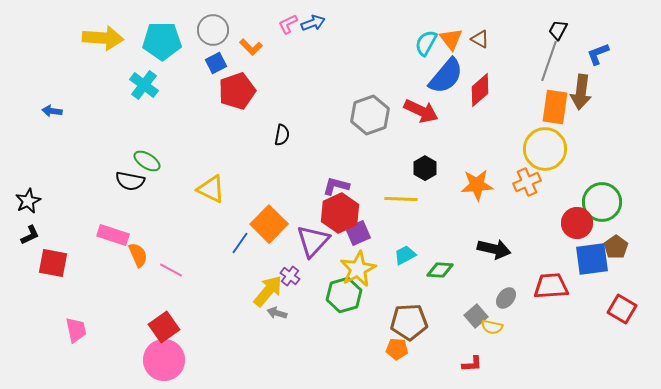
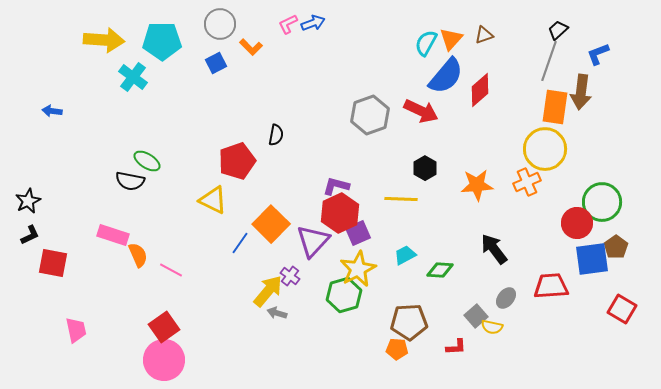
gray circle at (213, 30): moved 7 px right, 6 px up
black trapezoid at (558, 30): rotated 20 degrees clockwise
yellow arrow at (103, 38): moved 1 px right, 2 px down
orange triangle at (451, 39): rotated 20 degrees clockwise
brown triangle at (480, 39): moved 4 px right, 4 px up; rotated 48 degrees counterclockwise
cyan cross at (144, 85): moved 11 px left, 8 px up
red pentagon at (237, 91): moved 70 px down
black semicircle at (282, 135): moved 6 px left
yellow triangle at (211, 189): moved 2 px right, 11 px down
orange square at (269, 224): moved 2 px right
black arrow at (494, 249): rotated 140 degrees counterclockwise
red L-shape at (472, 364): moved 16 px left, 17 px up
